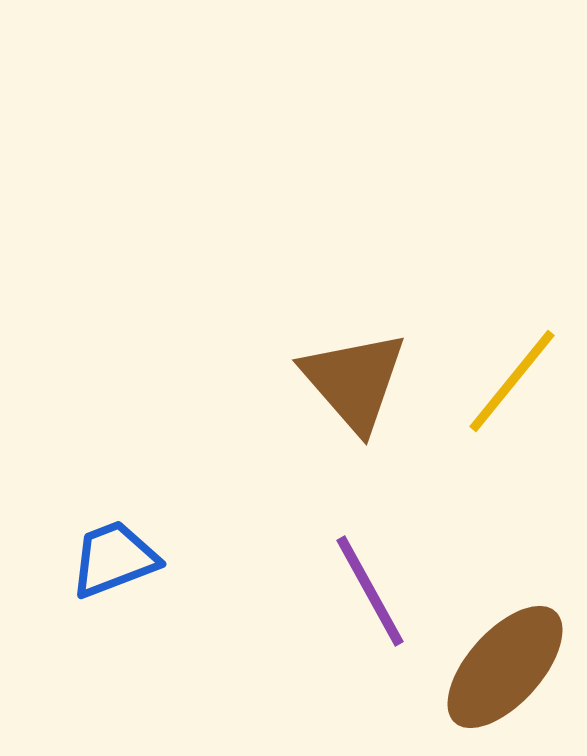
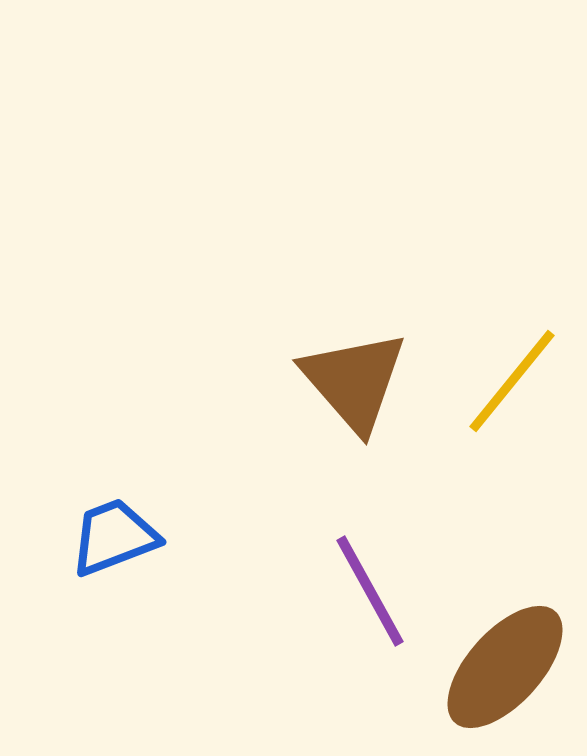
blue trapezoid: moved 22 px up
